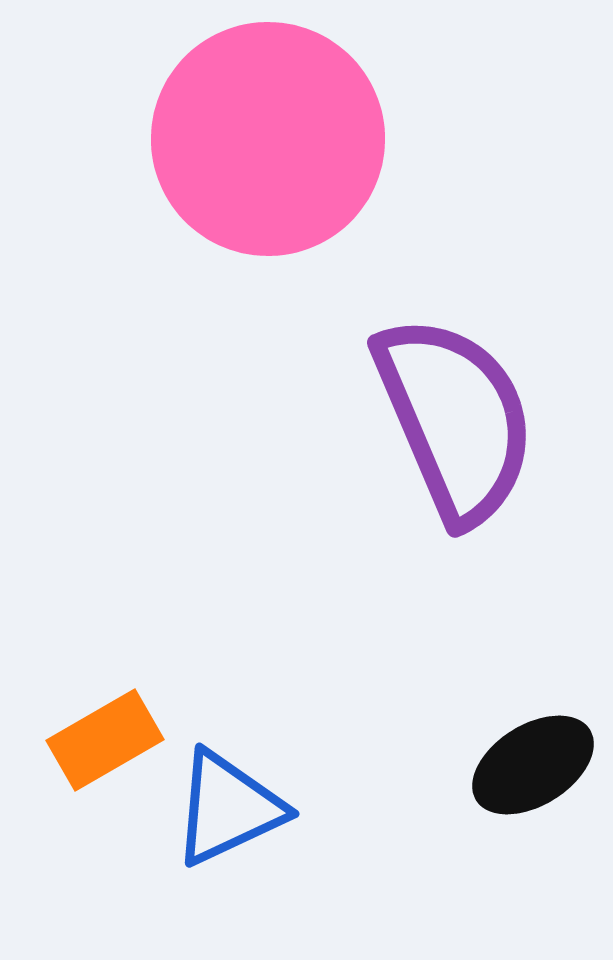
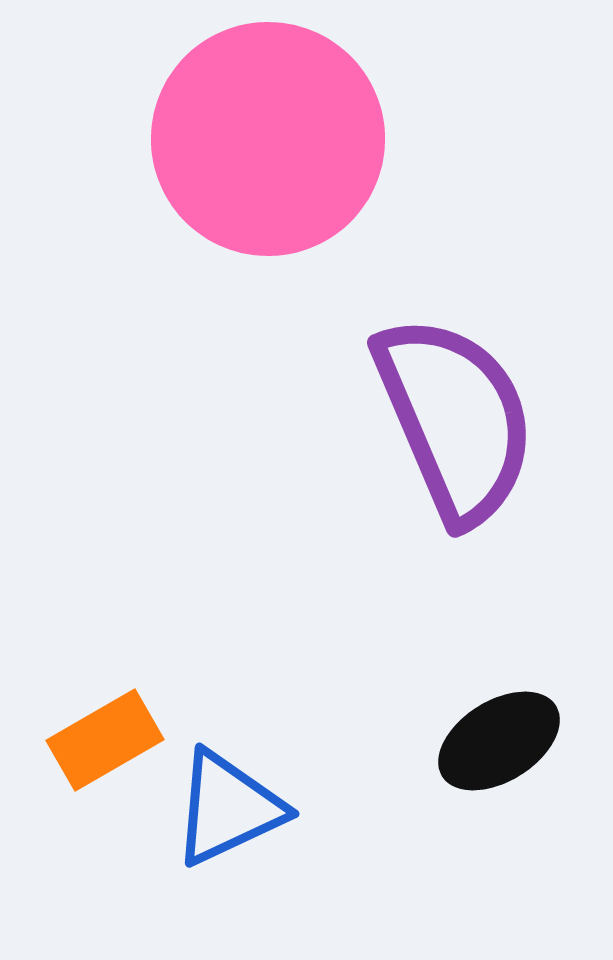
black ellipse: moved 34 px left, 24 px up
